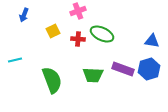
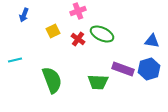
red cross: rotated 32 degrees clockwise
green trapezoid: moved 5 px right, 7 px down
